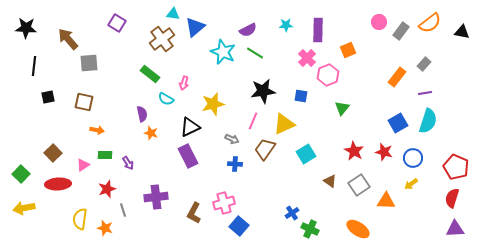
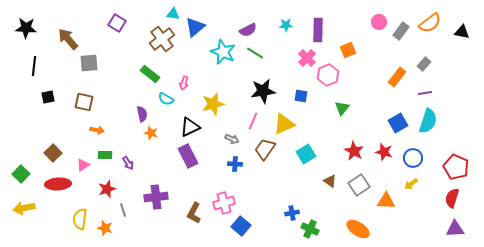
blue cross at (292, 213): rotated 24 degrees clockwise
blue square at (239, 226): moved 2 px right
